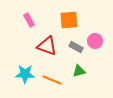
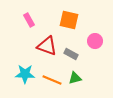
orange square: rotated 18 degrees clockwise
gray rectangle: moved 5 px left, 7 px down
green triangle: moved 4 px left, 7 px down
